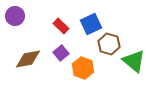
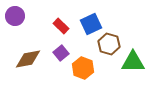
green triangle: moved 1 px left, 1 px down; rotated 40 degrees counterclockwise
